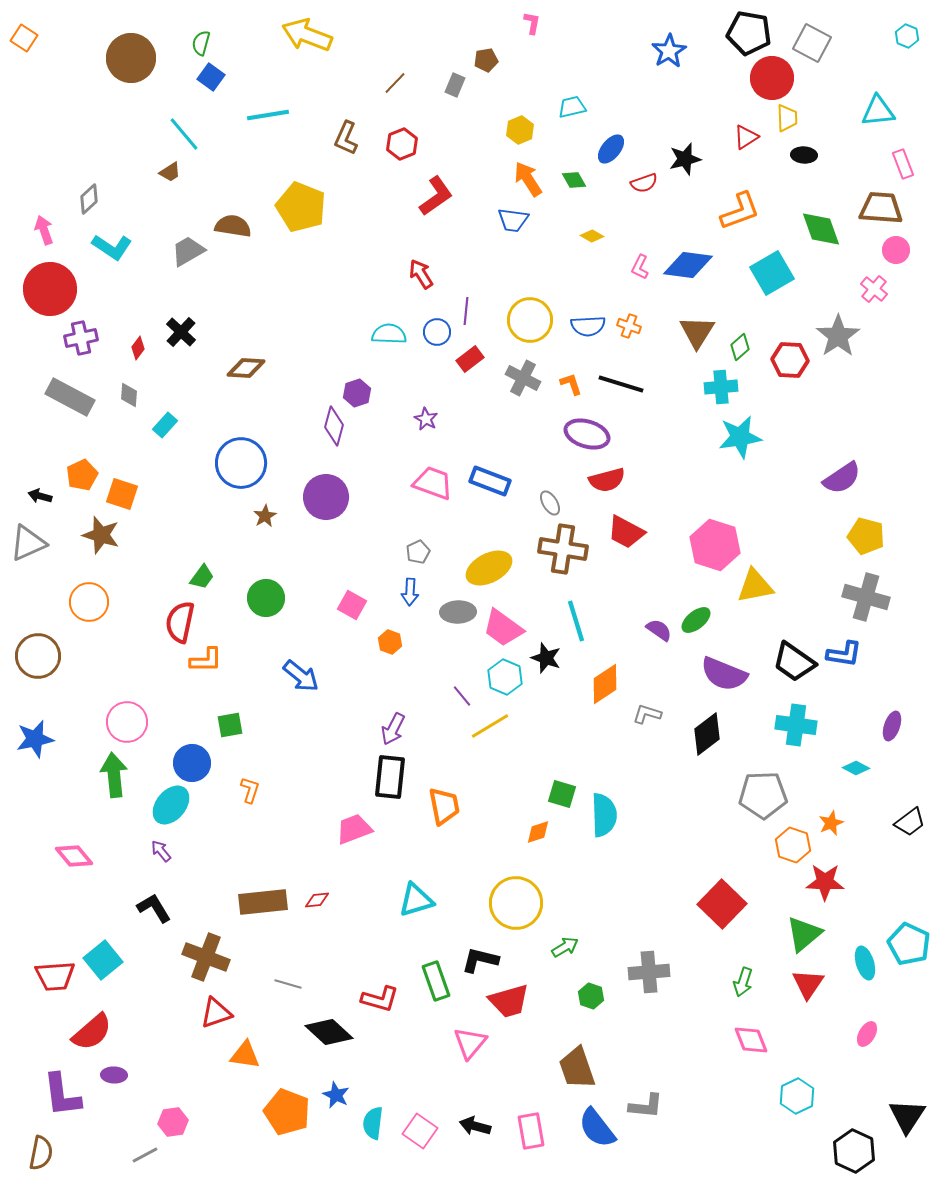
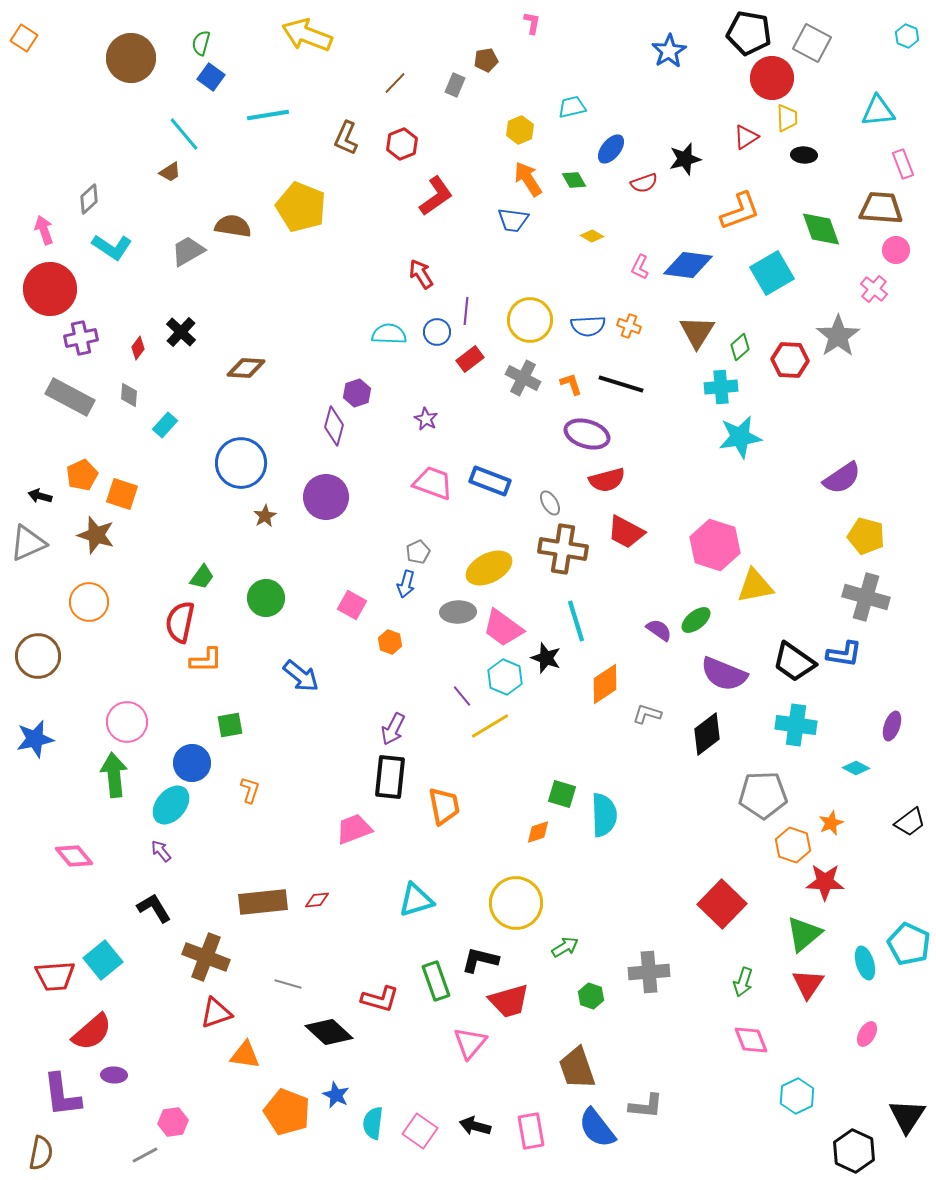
brown star at (101, 535): moved 5 px left
blue arrow at (410, 592): moved 4 px left, 8 px up; rotated 12 degrees clockwise
